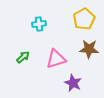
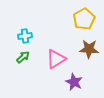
cyan cross: moved 14 px left, 12 px down
pink triangle: rotated 15 degrees counterclockwise
purple star: moved 1 px right, 1 px up
